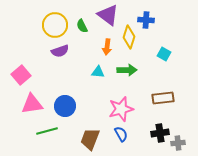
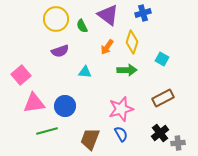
blue cross: moved 3 px left, 7 px up; rotated 21 degrees counterclockwise
yellow circle: moved 1 px right, 6 px up
yellow diamond: moved 3 px right, 5 px down
orange arrow: rotated 28 degrees clockwise
cyan square: moved 2 px left, 5 px down
cyan triangle: moved 13 px left
brown rectangle: rotated 20 degrees counterclockwise
pink triangle: moved 2 px right, 1 px up
black cross: rotated 30 degrees counterclockwise
